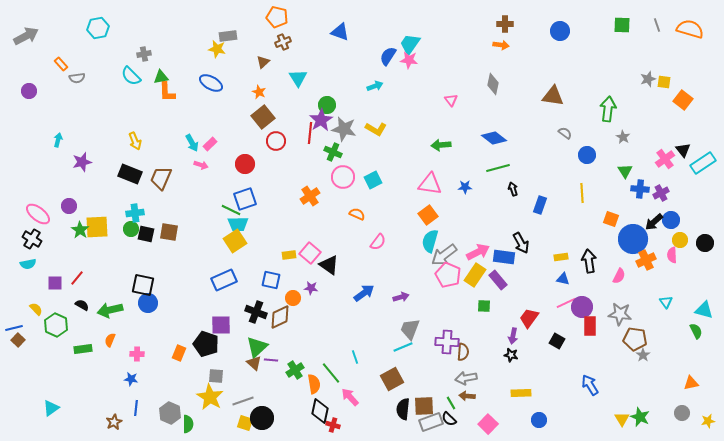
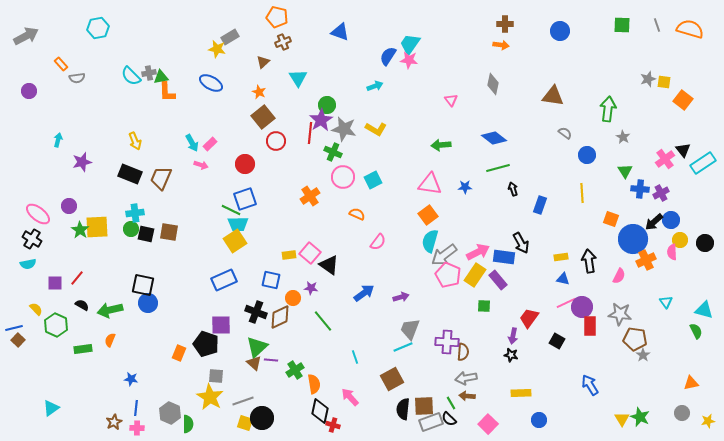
gray rectangle at (228, 36): moved 2 px right, 1 px down; rotated 24 degrees counterclockwise
gray cross at (144, 54): moved 5 px right, 19 px down
pink semicircle at (672, 255): moved 3 px up
pink cross at (137, 354): moved 74 px down
green line at (331, 373): moved 8 px left, 52 px up
